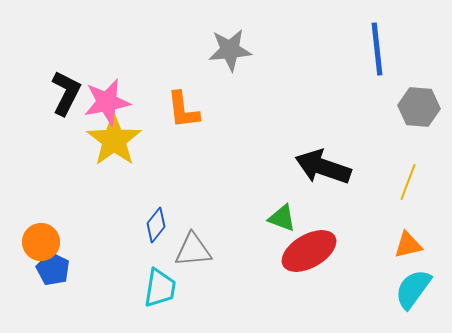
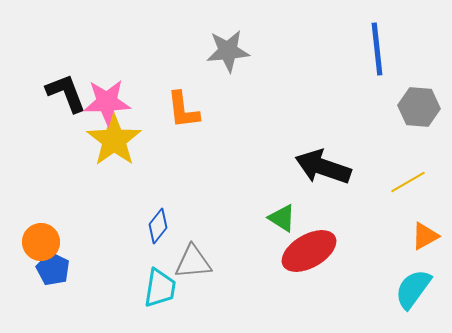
gray star: moved 2 px left, 1 px down
black L-shape: rotated 48 degrees counterclockwise
pink star: rotated 9 degrees clockwise
yellow line: rotated 39 degrees clockwise
green triangle: rotated 12 degrees clockwise
blue diamond: moved 2 px right, 1 px down
orange triangle: moved 17 px right, 9 px up; rotated 16 degrees counterclockwise
gray triangle: moved 12 px down
